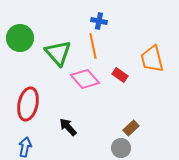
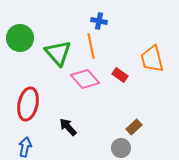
orange line: moved 2 px left
brown rectangle: moved 3 px right, 1 px up
